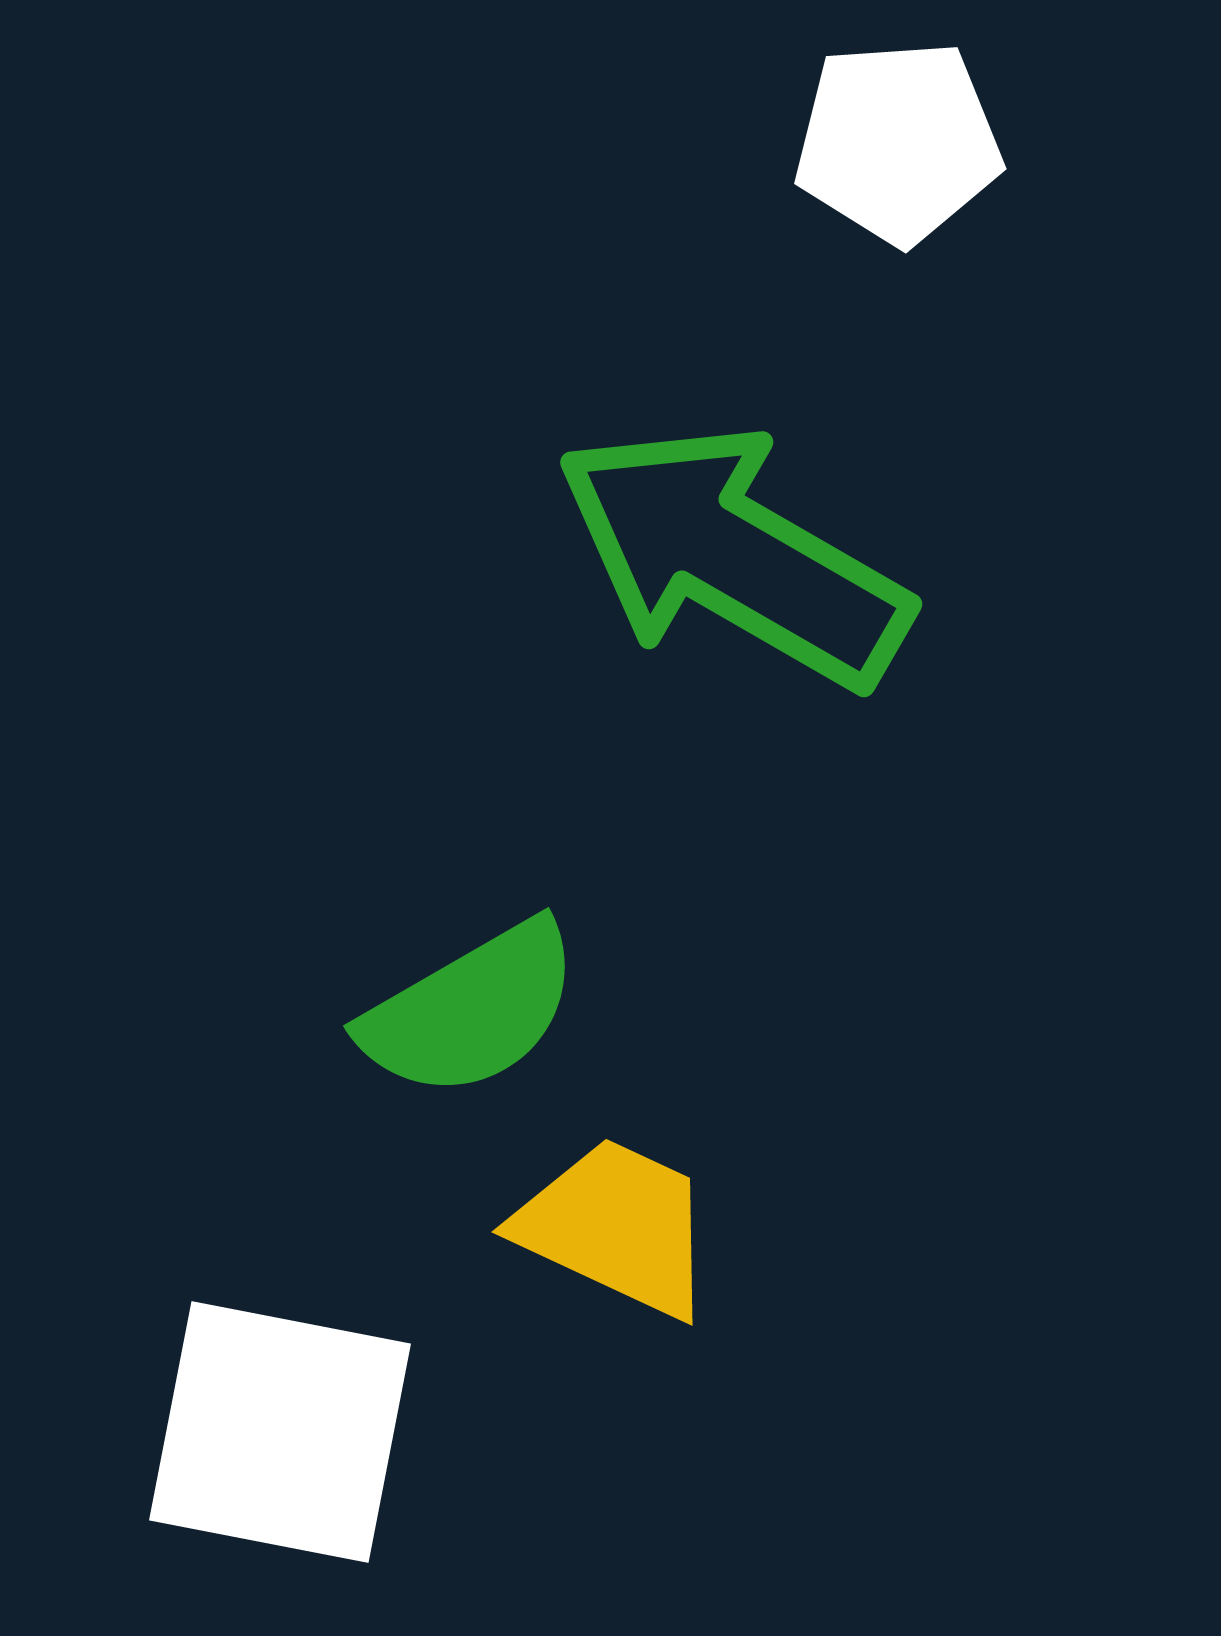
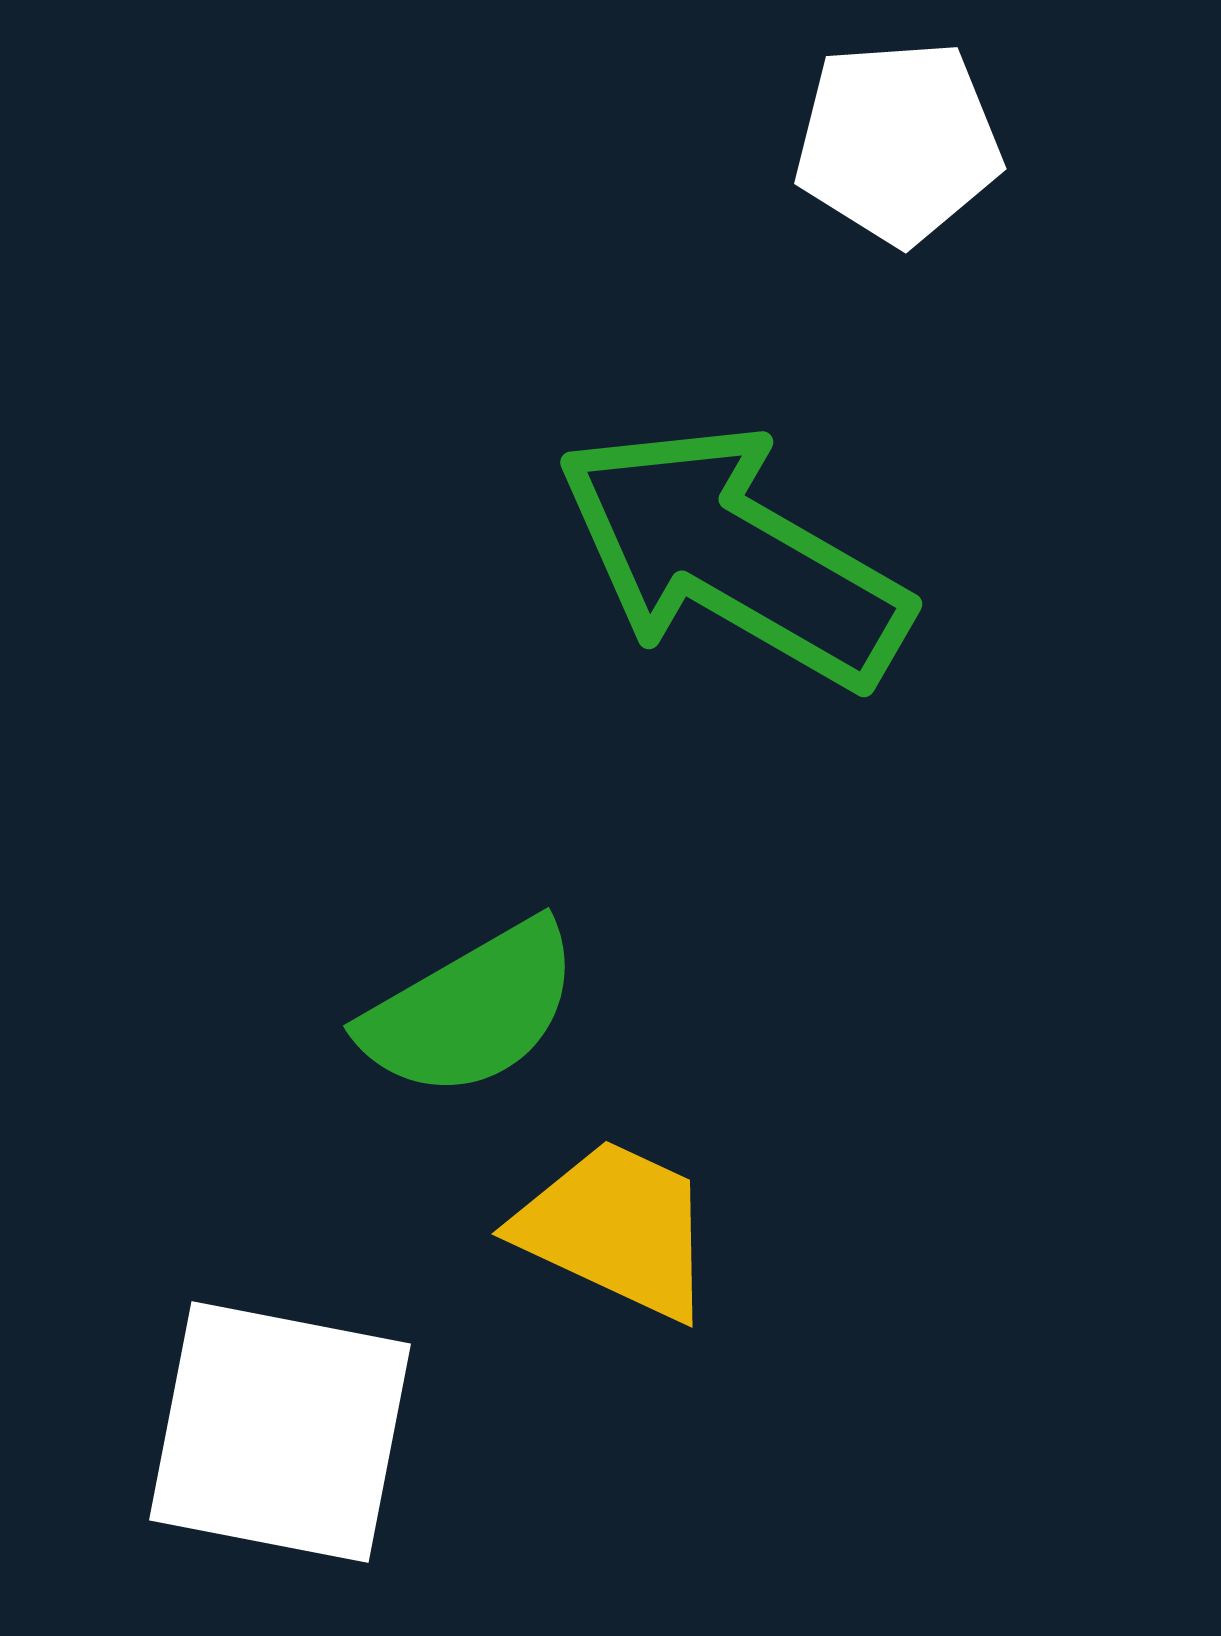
yellow trapezoid: moved 2 px down
